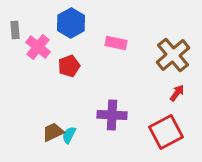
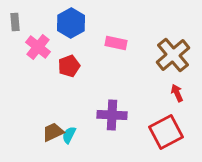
gray rectangle: moved 8 px up
red arrow: rotated 60 degrees counterclockwise
